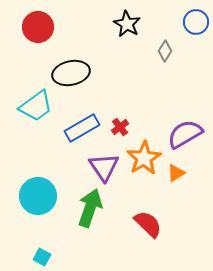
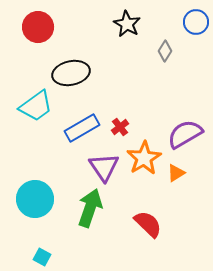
cyan circle: moved 3 px left, 3 px down
